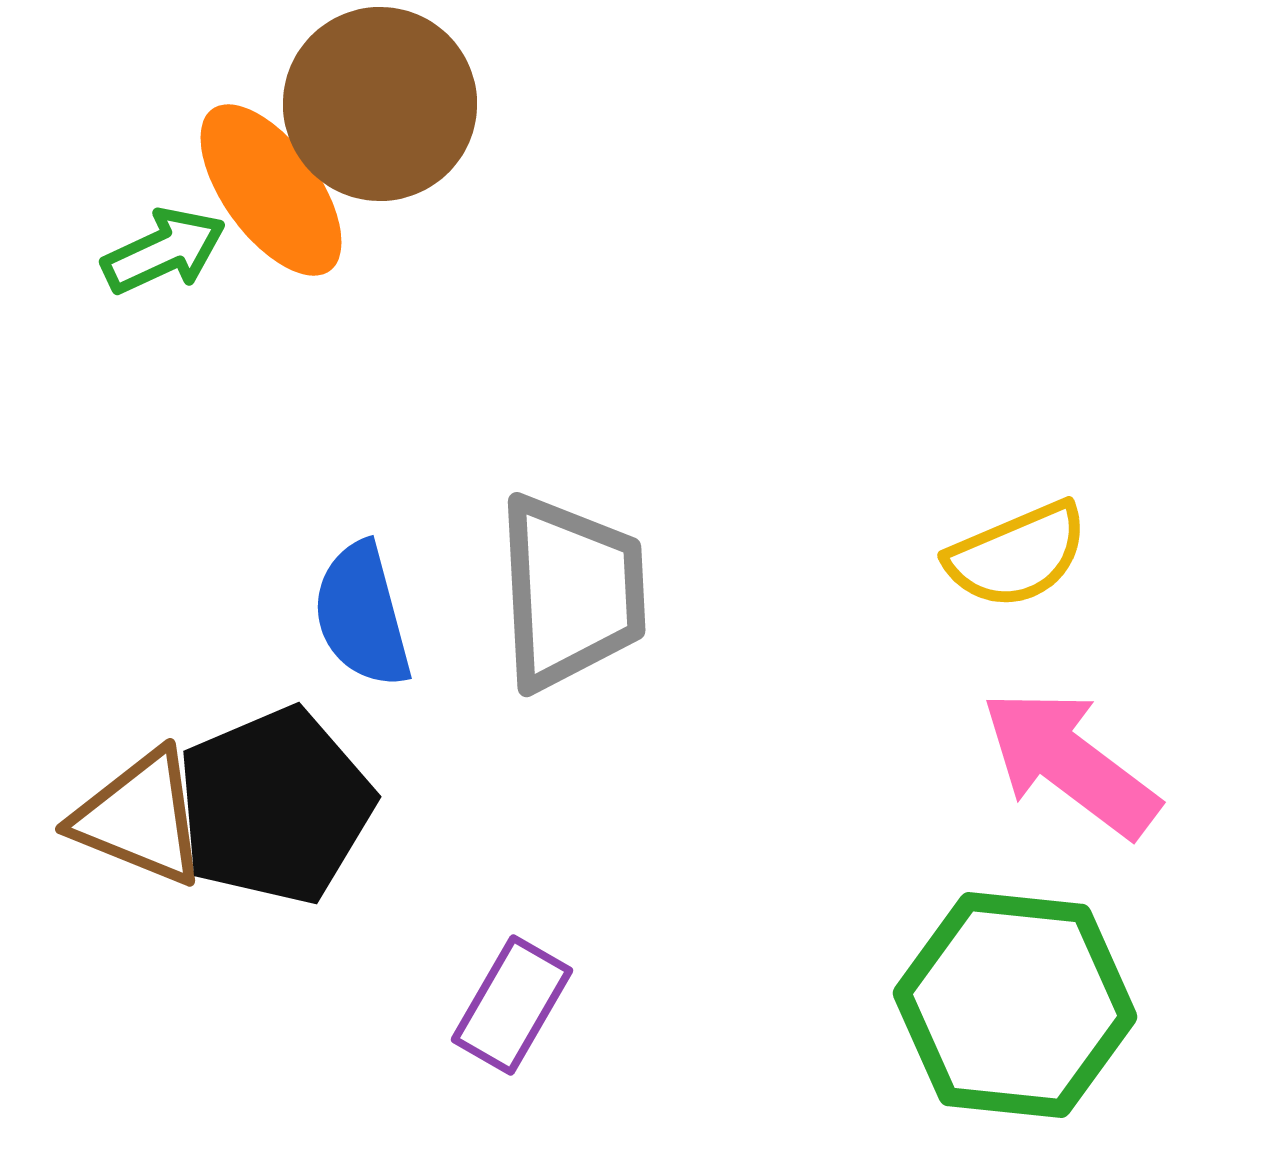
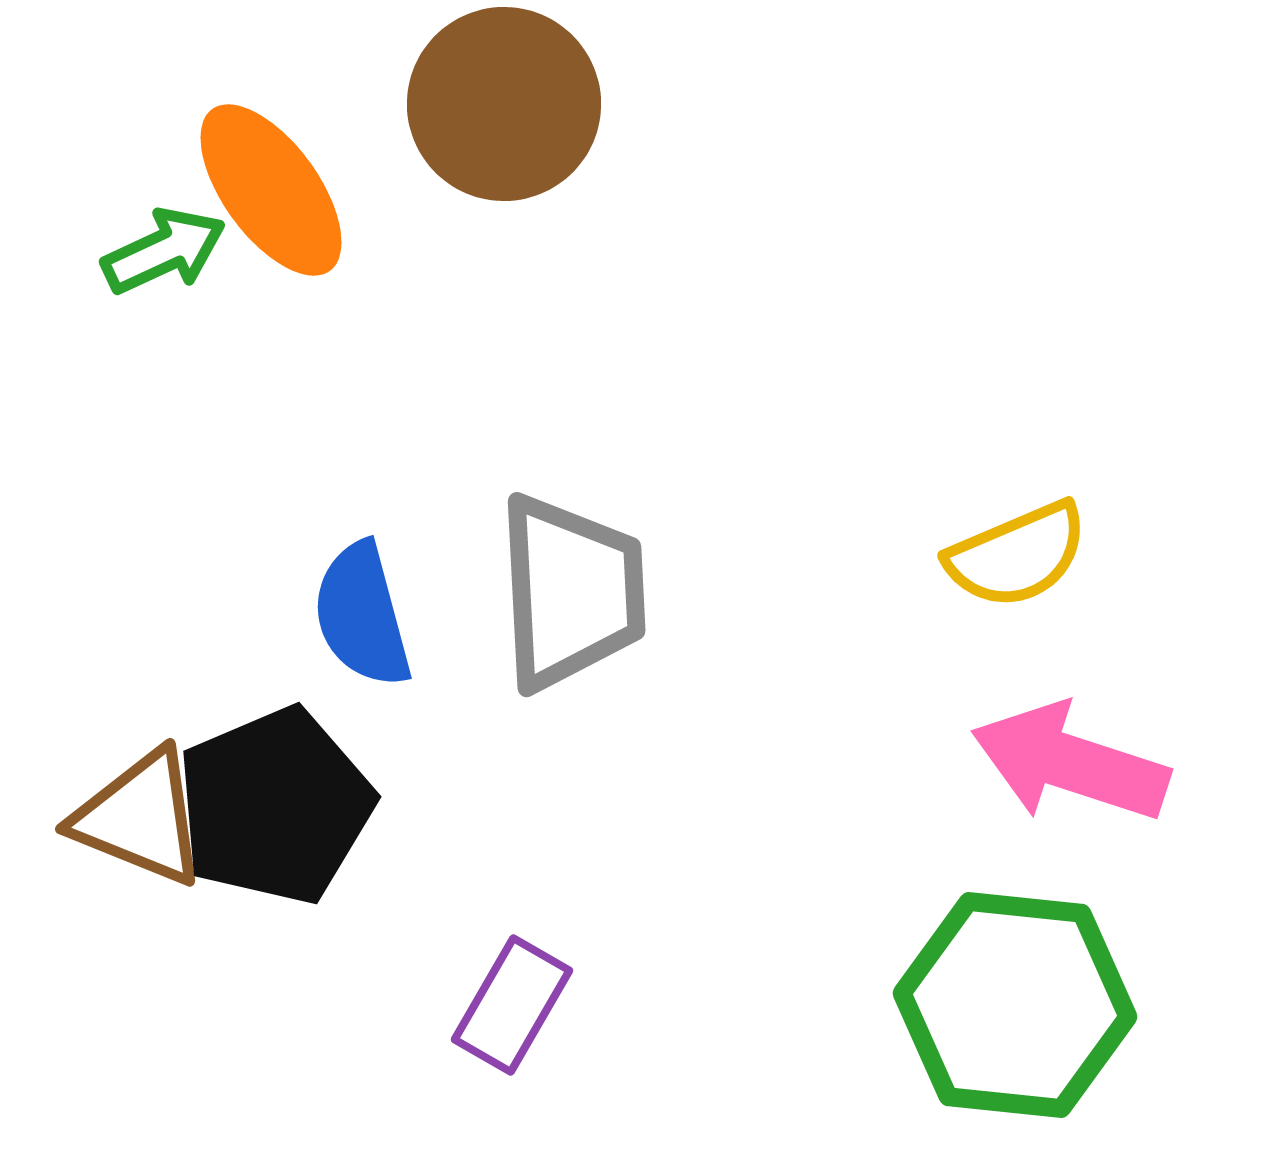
brown circle: moved 124 px right
pink arrow: rotated 19 degrees counterclockwise
